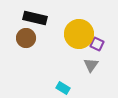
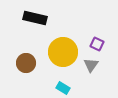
yellow circle: moved 16 px left, 18 px down
brown circle: moved 25 px down
